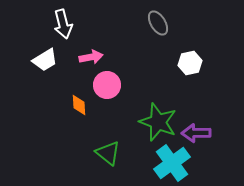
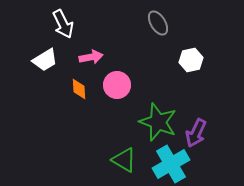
white arrow: rotated 12 degrees counterclockwise
white hexagon: moved 1 px right, 3 px up
pink circle: moved 10 px right
orange diamond: moved 16 px up
purple arrow: rotated 64 degrees counterclockwise
green triangle: moved 16 px right, 7 px down; rotated 8 degrees counterclockwise
cyan cross: moved 1 px left, 1 px down; rotated 6 degrees clockwise
